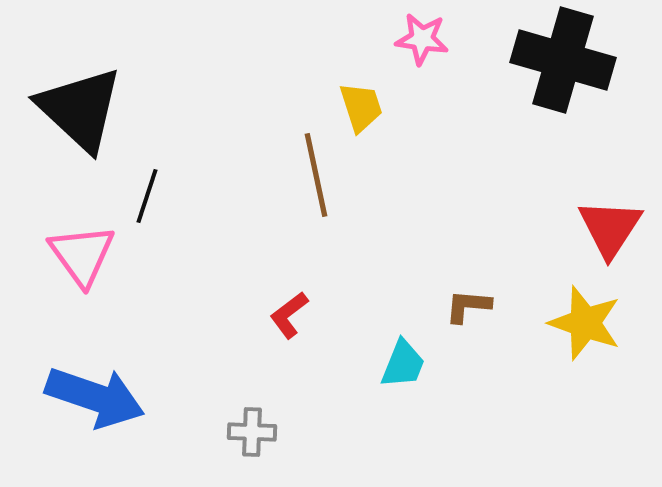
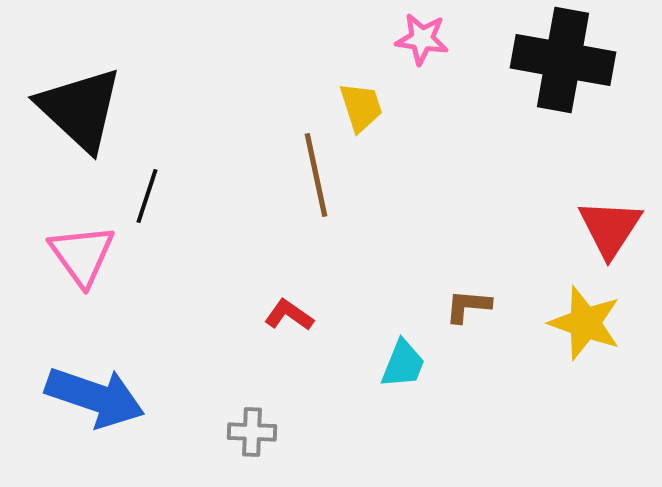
black cross: rotated 6 degrees counterclockwise
red L-shape: rotated 72 degrees clockwise
